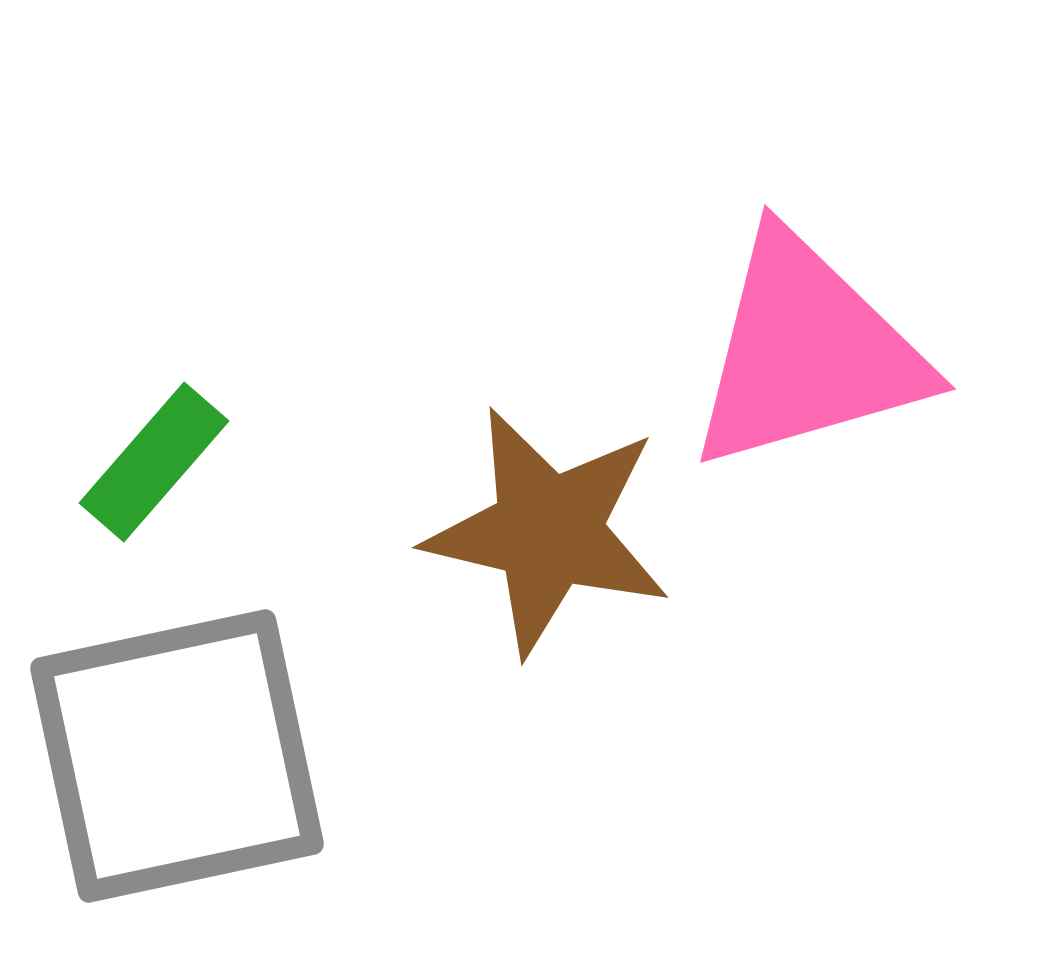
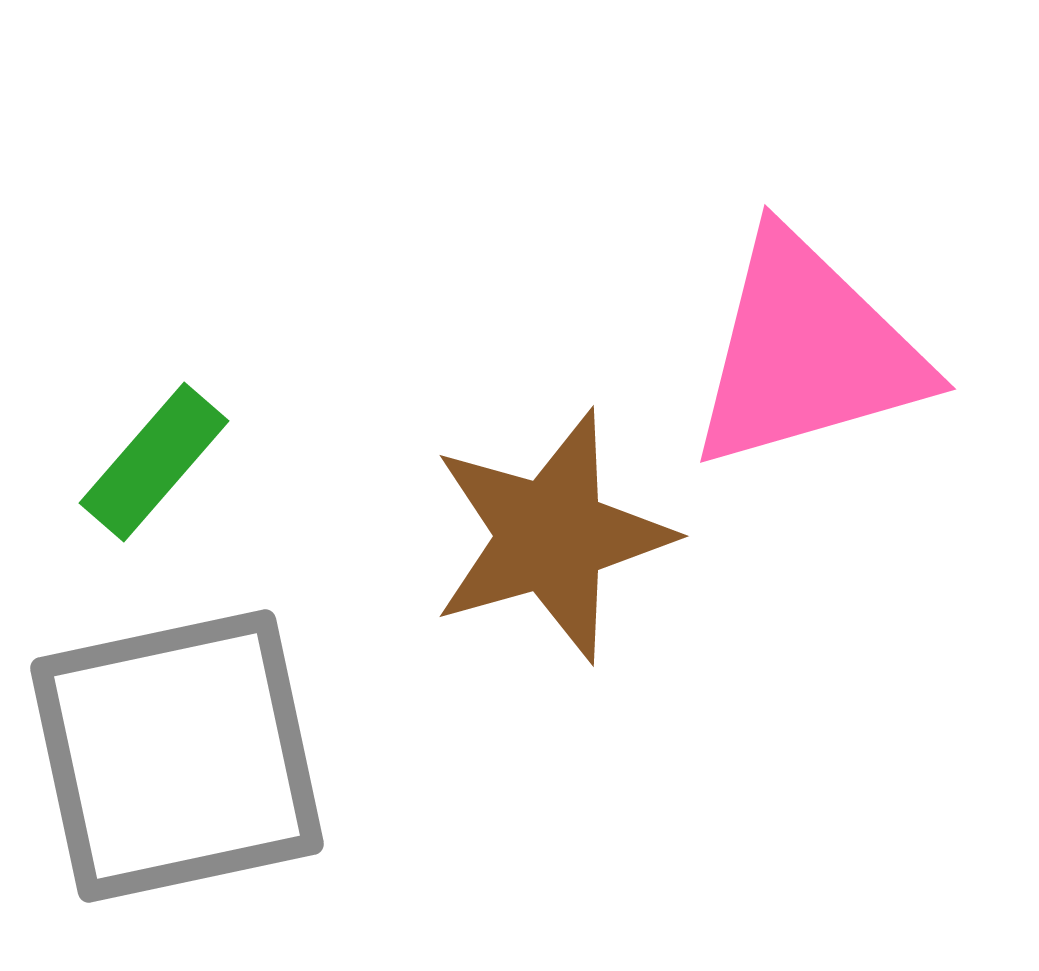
brown star: moved 3 px right, 5 px down; rotated 29 degrees counterclockwise
